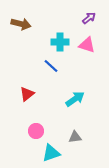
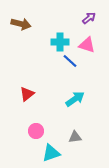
blue line: moved 19 px right, 5 px up
